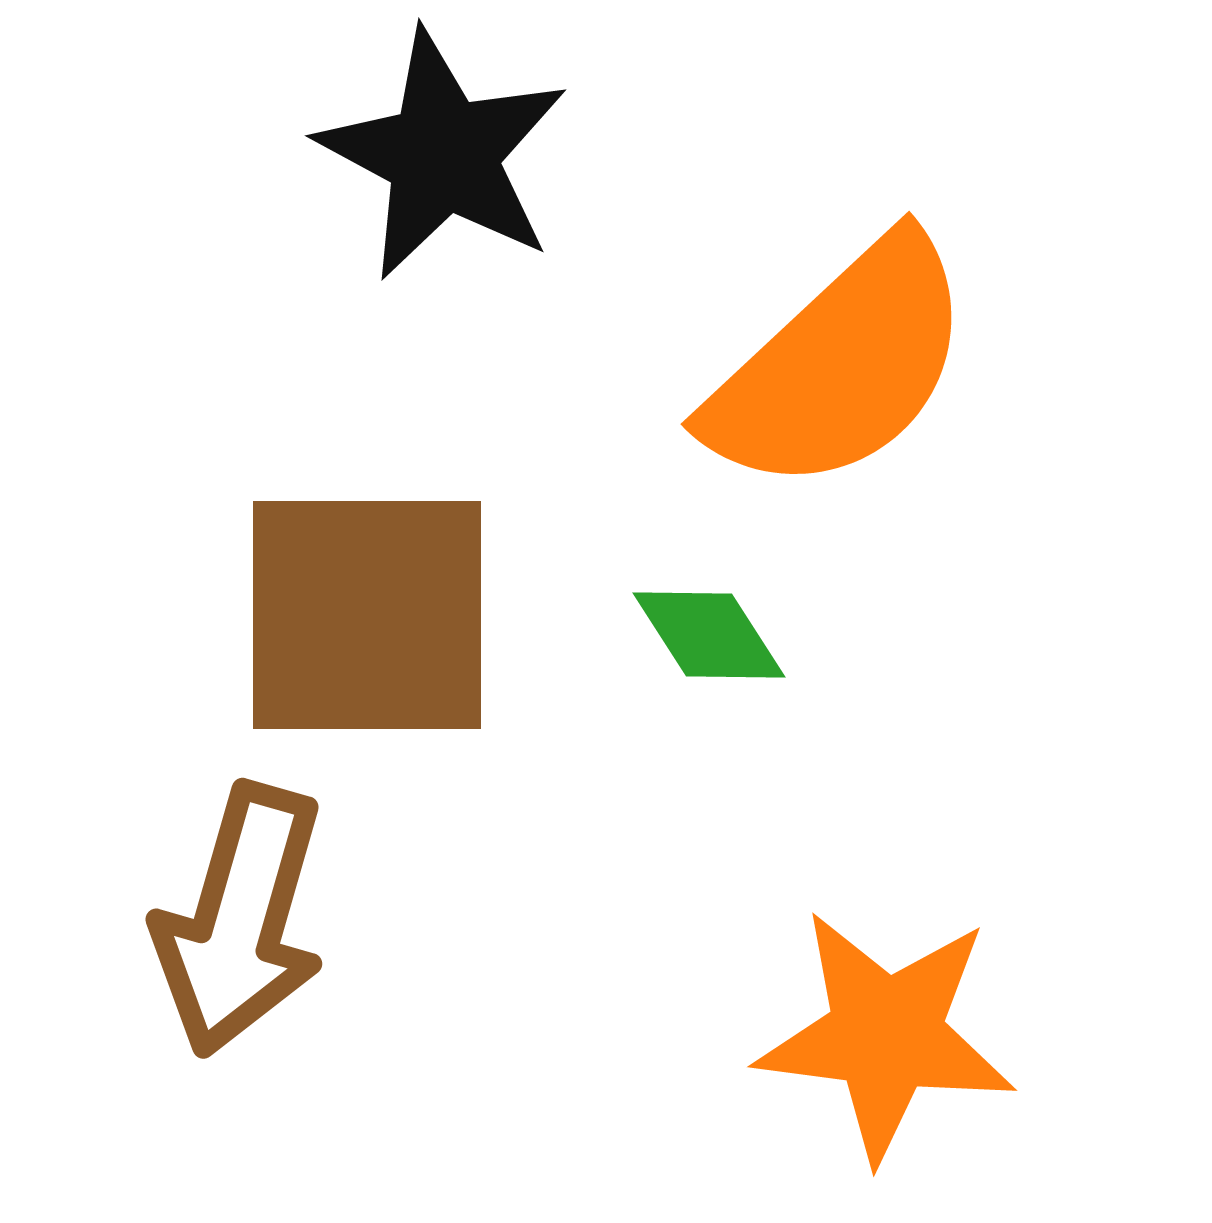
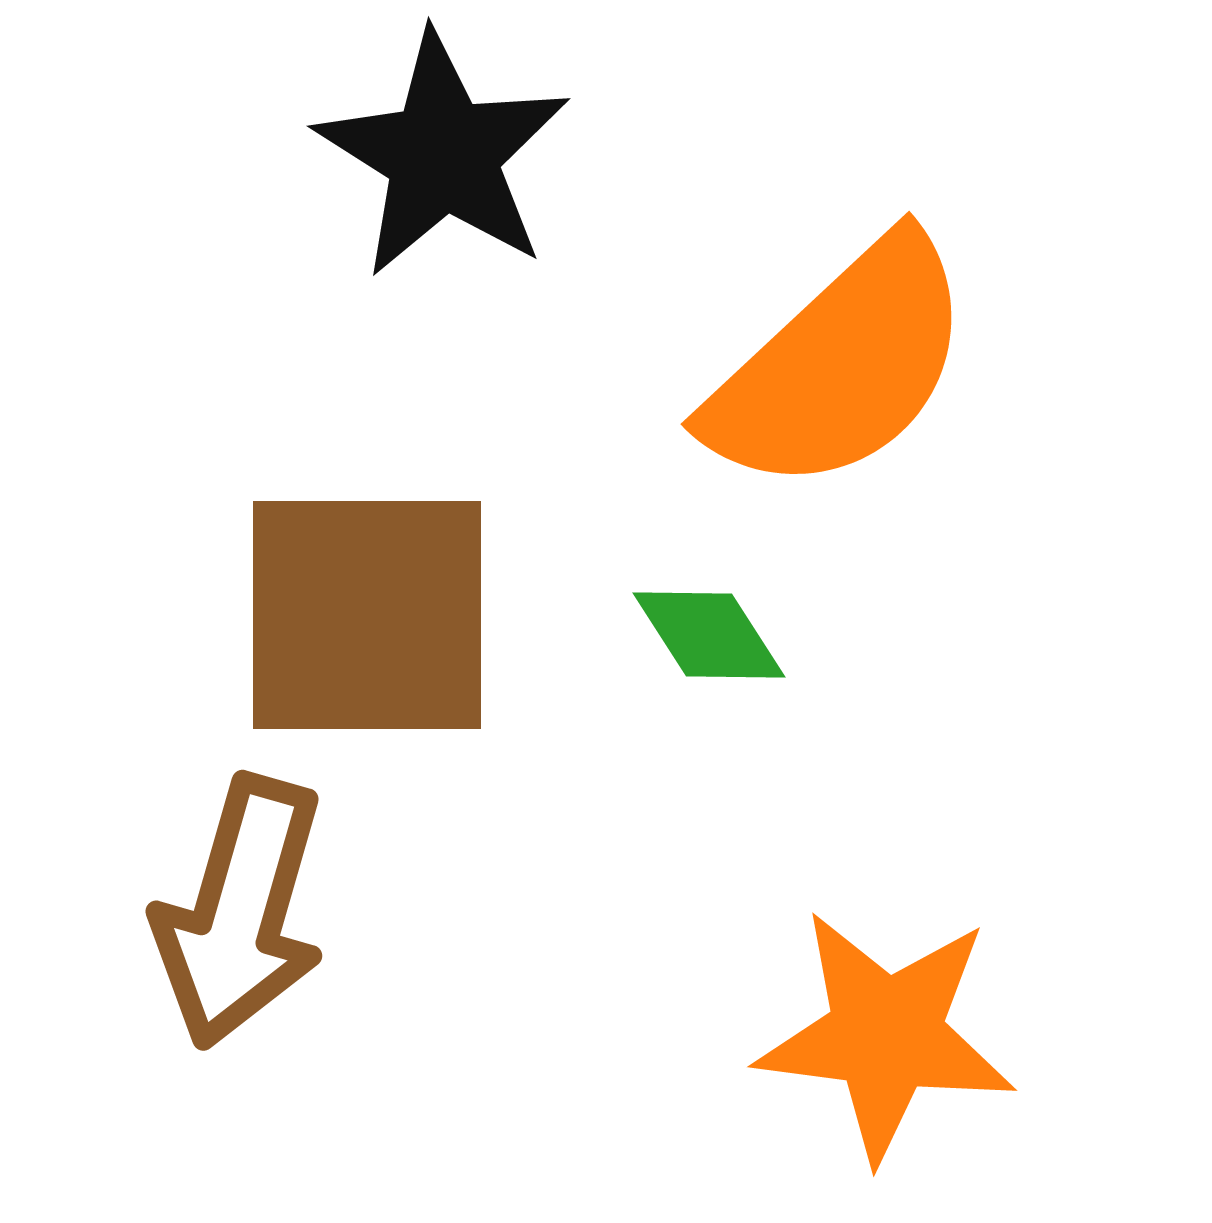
black star: rotated 4 degrees clockwise
brown arrow: moved 8 px up
